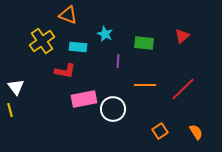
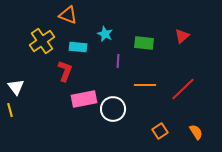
red L-shape: rotated 80 degrees counterclockwise
